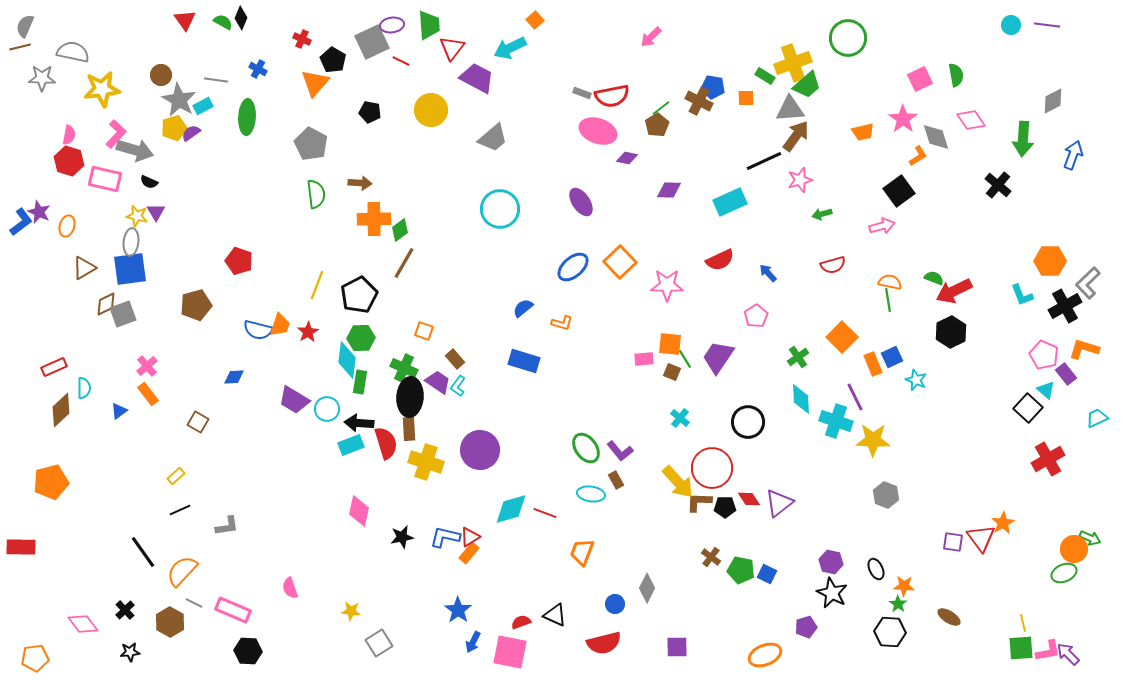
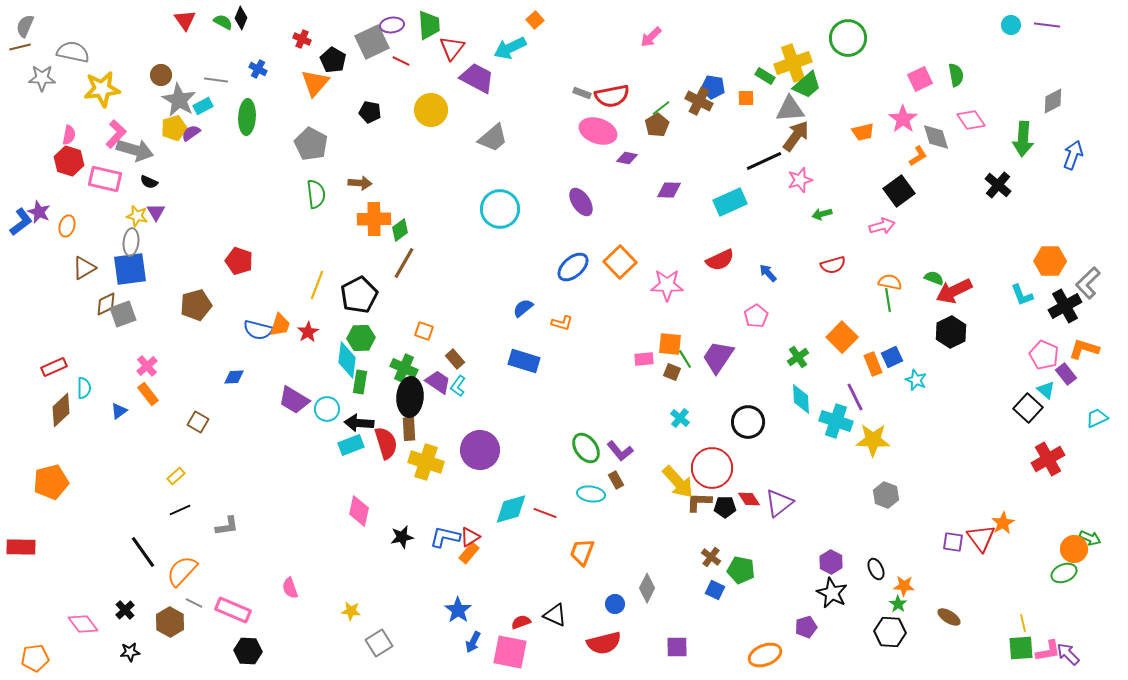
purple hexagon at (831, 562): rotated 15 degrees clockwise
blue square at (767, 574): moved 52 px left, 16 px down
